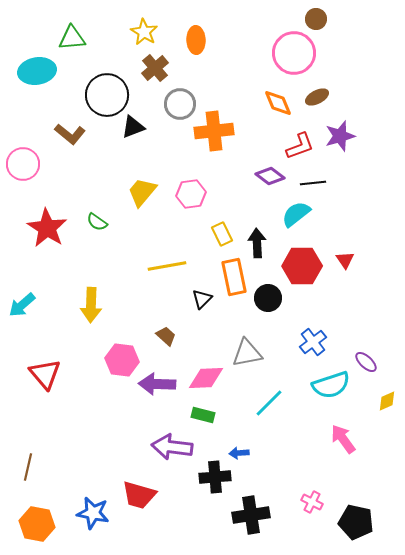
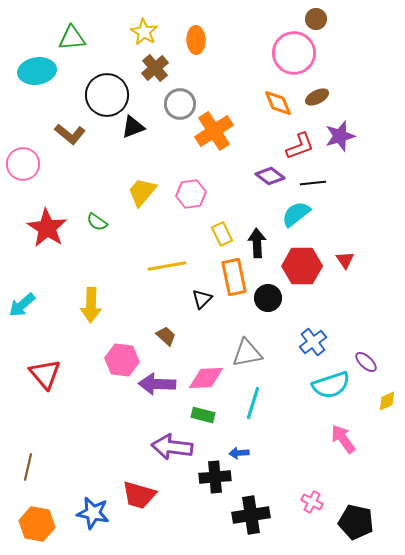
orange cross at (214, 131): rotated 27 degrees counterclockwise
cyan line at (269, 403): moved 16 px left; rotated 28 degrees counterclockwise
